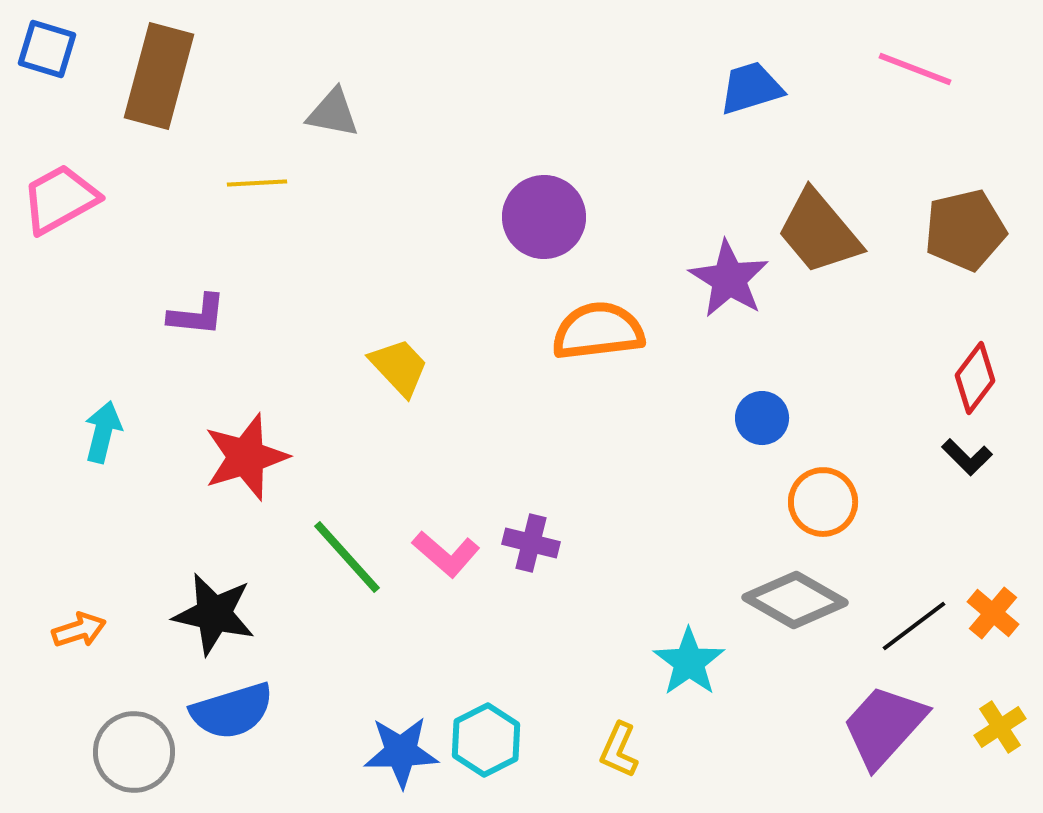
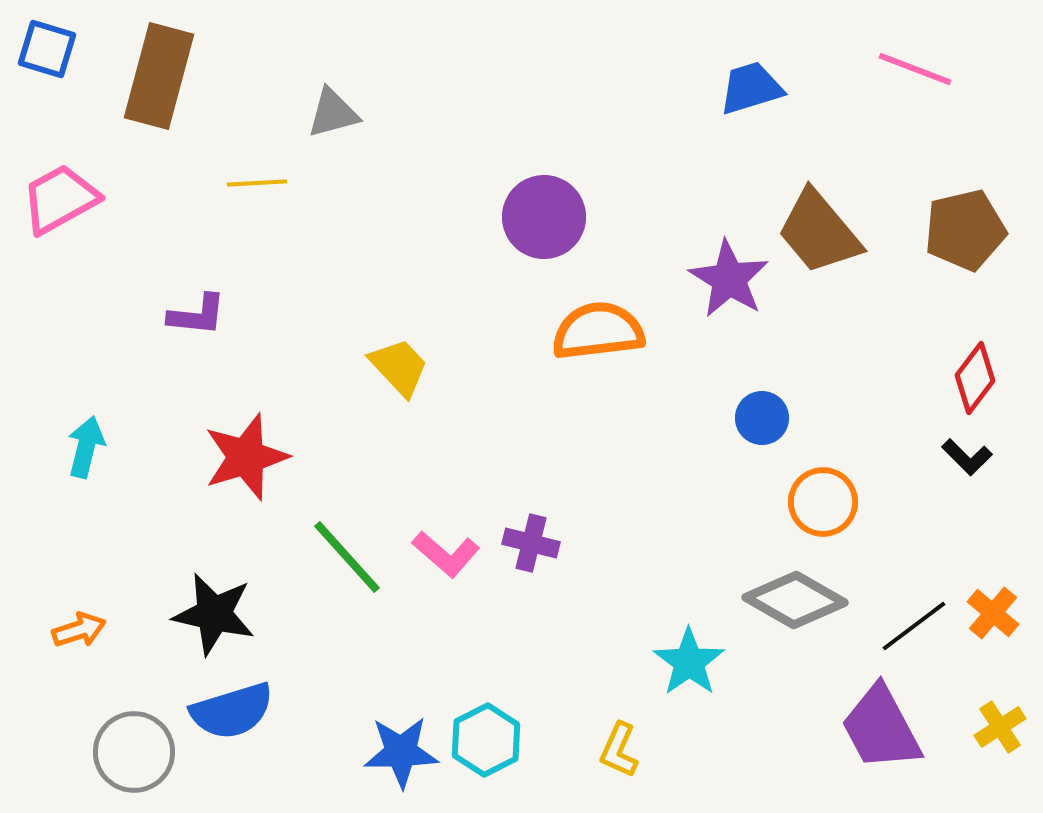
gray triangle: rotated 26 degrees counterclockwise
cyan arrow: moved 17 px left, 15 px down
purple trapezoid: moved 3 px left, 2 px down; rotated 70 degrees counterclockwise
